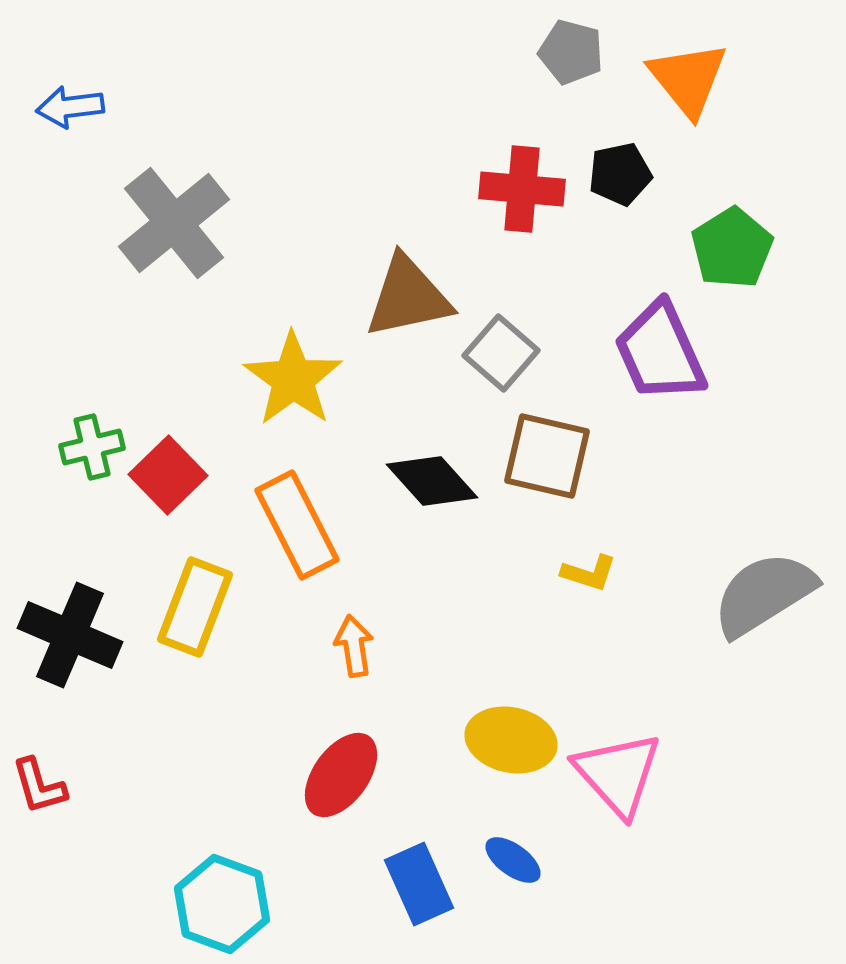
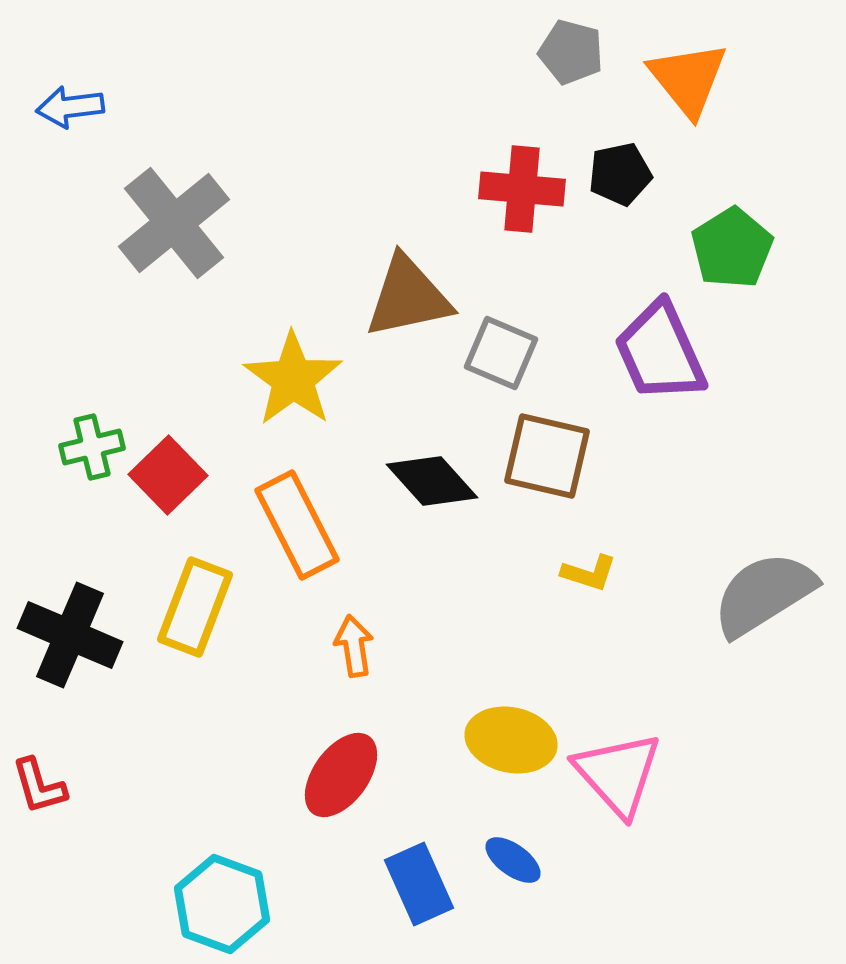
gray square: rotated 18 degrees counterclockwise
